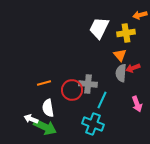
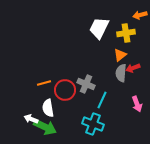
orange triangle: rotated 32 degrees clockwise
gray cross: moved 2 px left; rotated 18 degrees clockwise
red circle: moved 7 px left
